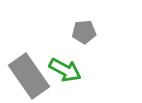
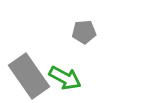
green arrow: moved 8 px down
